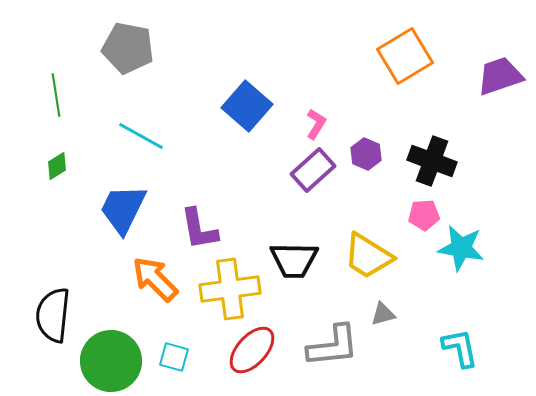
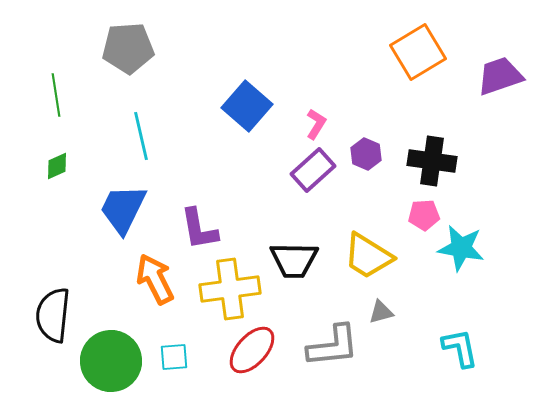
gray pentagon: rotated 15 degrees counterclockwise
orange square: moved 13 px right, 4 px up
cyan line: rotated 48 degrees clockwise
black cross: rotated 12 degrees counterclockwise
green diamond: rotated 8 degrees clockwise
orange arrow: rotated 18 degrees clockwise
gray triangle: moved 2 px left, 2 px up
cyan square: rotated 20 degrees counterclockwise
